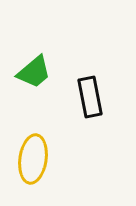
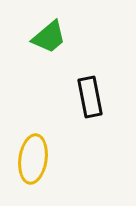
green trapezoid: moved 15 px right, 35 px up
